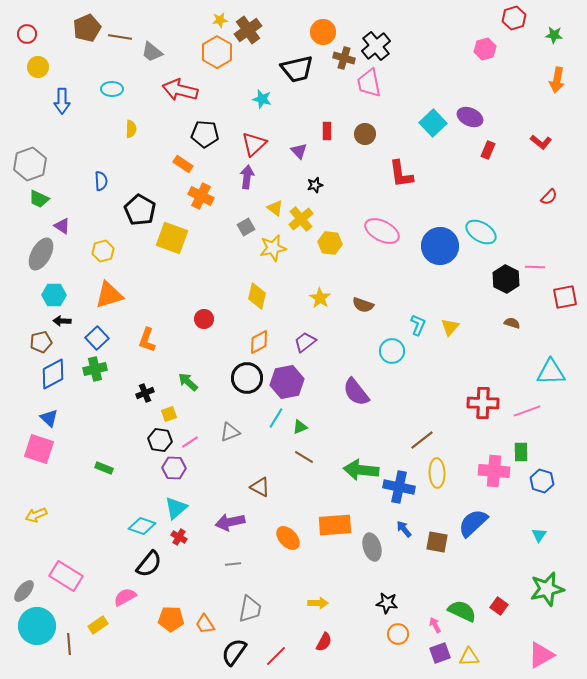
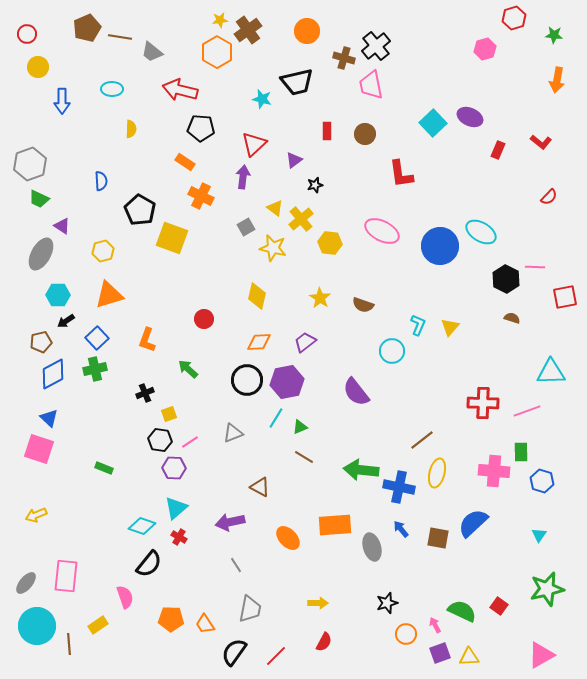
orange circle at (323, 32): moved 16 px left, 1 px up
black trapezoid at (297, 69): moved 13 px down
pink trapezoid at (369, 83): moved 2 px right, 2 px down
black pentagon at (205, 134): moved 4 px left, 6 px up
red rectangle at (488, 150): moved 10 px right
purple triangle at (299, 151): moved 5 px left, 9 px down; rotated 36 degrees clockwise
orange rectangle at (183, 164): moved 2 px right, 2 px up
purple arrow at (247, 177): moved 4 px left
yellow star at (273, 248): rotated 24 degrees clockwise
cyan hexagon at (54, 295): moved 4 px right
black arrow at (62, 321): moved 4 px right; rotated 36 degrees counterclockwise
brown semicircle at (512, 323): moved 5 px up
orange diamond at (259, 342): rotated 25 degrees clockwise
black circle at (247, 378): moved 2 px down
green arrow at (188, 382): moved 13 px up
gray triangle at (230, 432): moved 3 px right, 1 px down
yellow ellipse at (437, 473): rotated 16 degrees clockwise
blue arrow at (404, 529): moved 3 px left
brown square at (437, 542): moved 1 px right, 4 px up
gray line at (233, 564): moved 3 px right, 1 px down; rotated 63 degrees clockwise
pink rectangle at (66, 576): rotated 64 degrees clockwise
gray ellipse at (24, 591): moved 2 px right, 8 px up
pink semicircle at (125, 597): rotated 100 degrees clockwise
black star at (387, 603): rotated 25 degrees counterclockwise
orange circle at (398, 634): moved 8 px right
